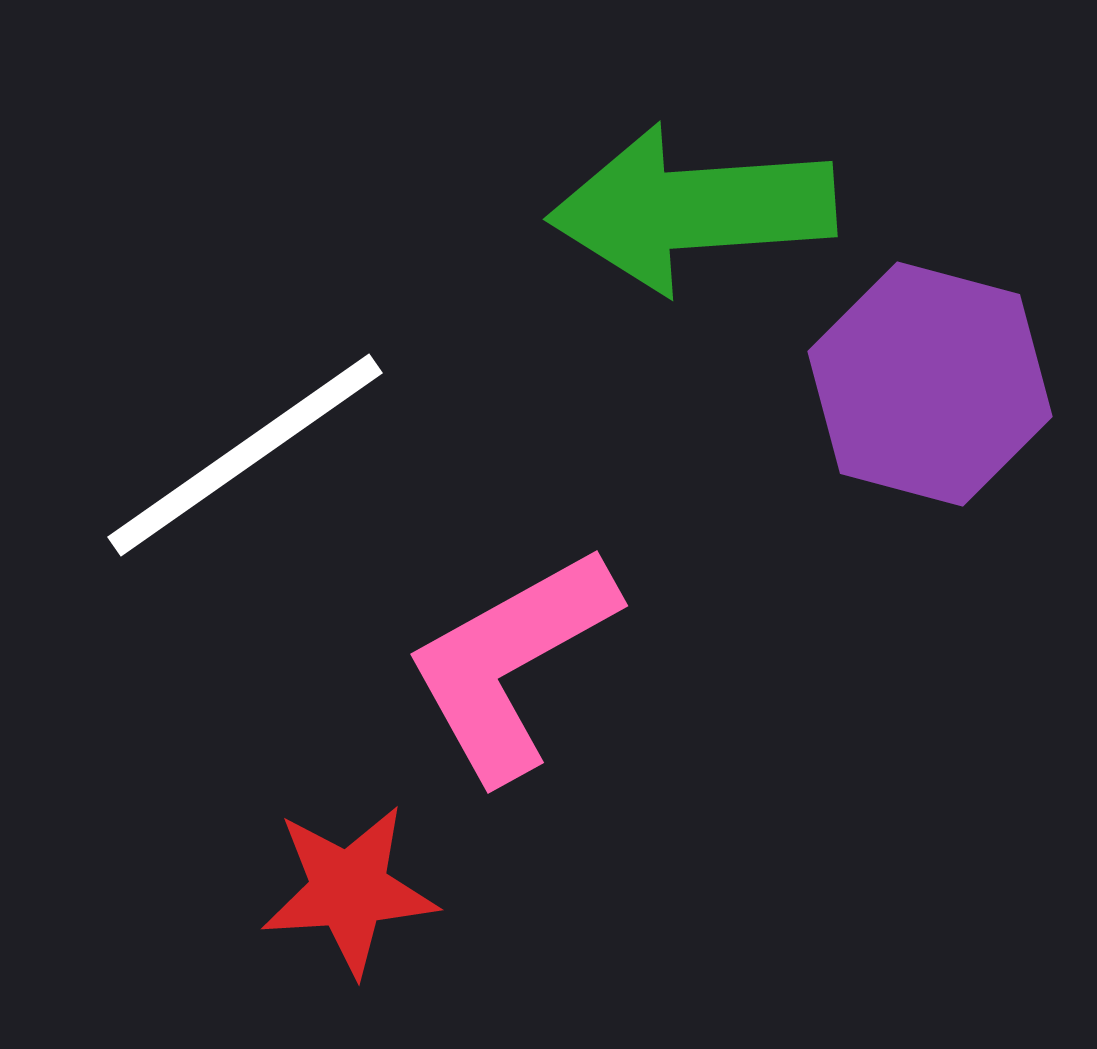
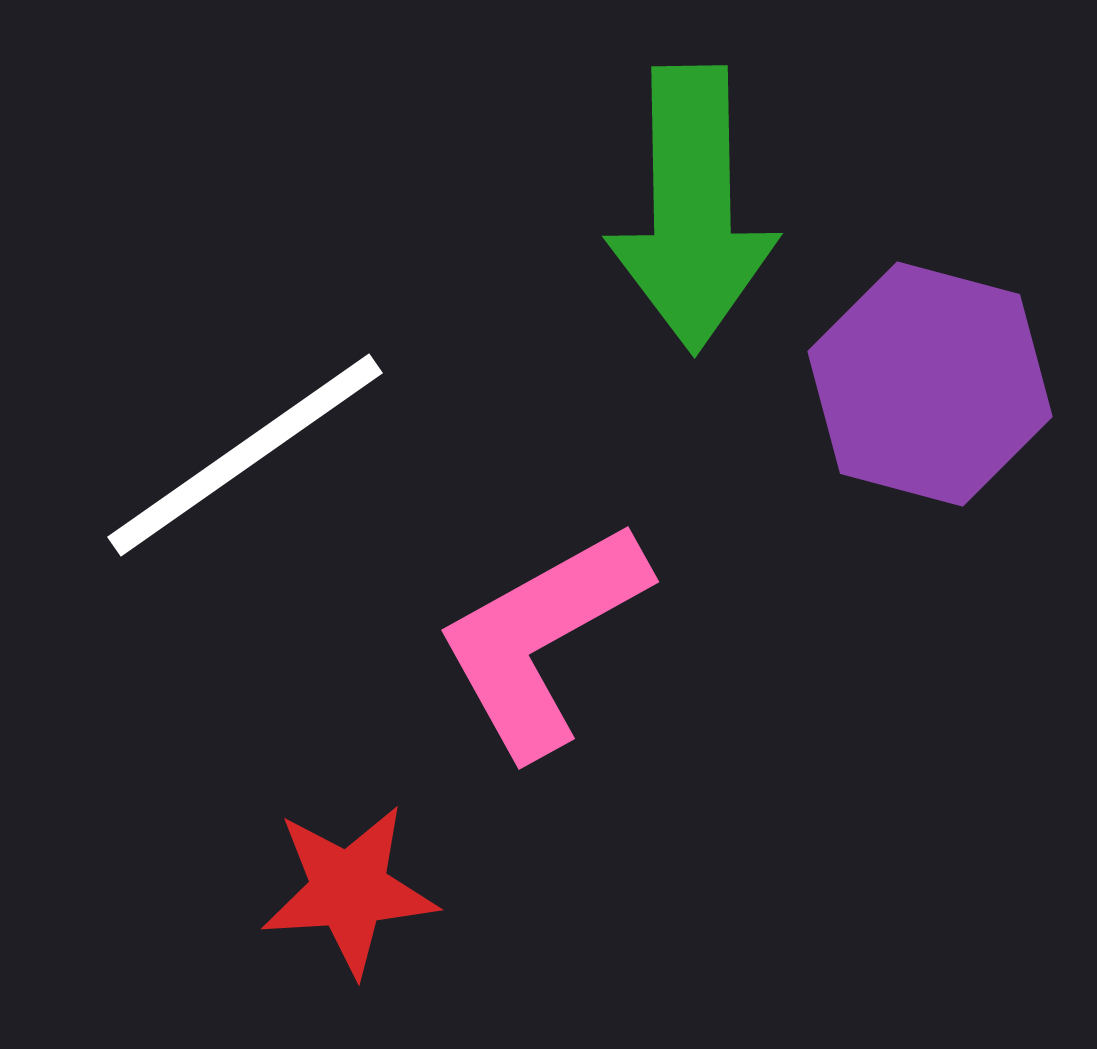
green arrow: rotated 87 degrees counterclockwise
pink L-shape: moved 31 px right, 24 px up
